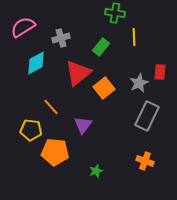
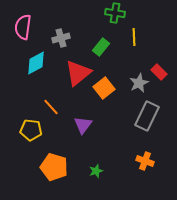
pink semicircle: rotated 50 degrees counterclockwise
red rectangle: moved 1 px left; rotated 49 degrees counterclockwise
orange pentagon: moved 1 px left, 15 px down; rotated 12 degrees clockwise
